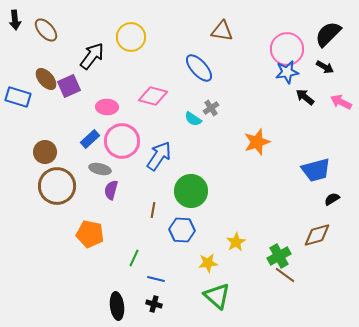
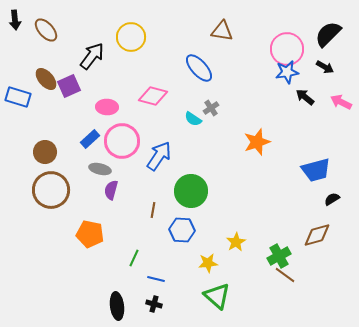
brown circle at (57, 186): moved 6 px left, 4 px down
